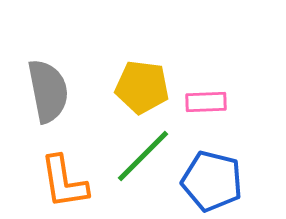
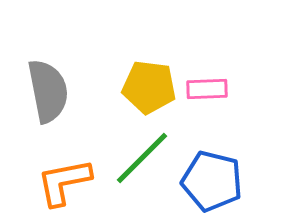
yellow pentagon: moved 7 px right
pink rectangle: moved 1 px right, 13 px up
green line: moved 1 px left, 2 px down
orange L-shape: rotated 88 degrees clockwise
